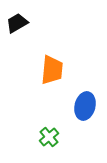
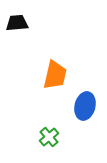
black trapezoid: rotated 25 degrees clockwise
orange trapezoid: moved 3 px right, 5 px down; rotated 8 degrees clockwise
